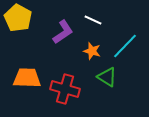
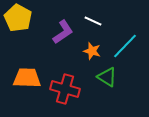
white line: moved 1 px down
